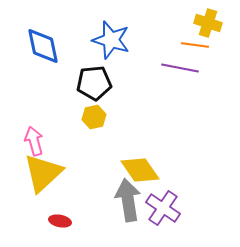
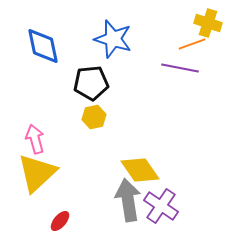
blue star: moved 2 px right, 1 px up
orange line: moved 3 px left, 1 px up; rotated 28 degrees counterclockwise
black pentagon: moved 3 px left
pink arrow: moved 1 px right, 2 px up
yellow triangle: moved 6 px left
purple cross: moved 2 px left, 2 px up
red ellipse: rotated 60 degrees counterclockwise
